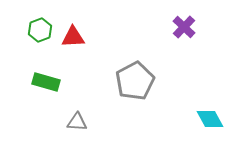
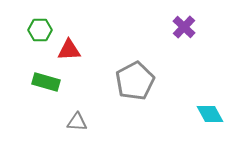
green hexagon: rotated 20 degrees clockwise
red triangle: moved 4 px left, 13 px down
cyan diamond: moved 5 px up
